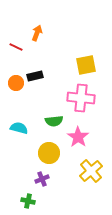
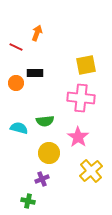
black rectangle: moved 3 px up; rotated 14 degrees clockwise
green semicircle: moved 9 px left
